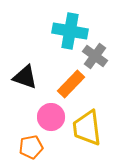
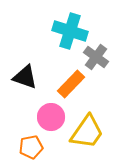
cyan cross: rotated 8 degrees clockwise
gray cross: moved 1 px right, 1 px down
yellow trapezoid: moved 4 px down; rotated 138 degrees counterclockwise
